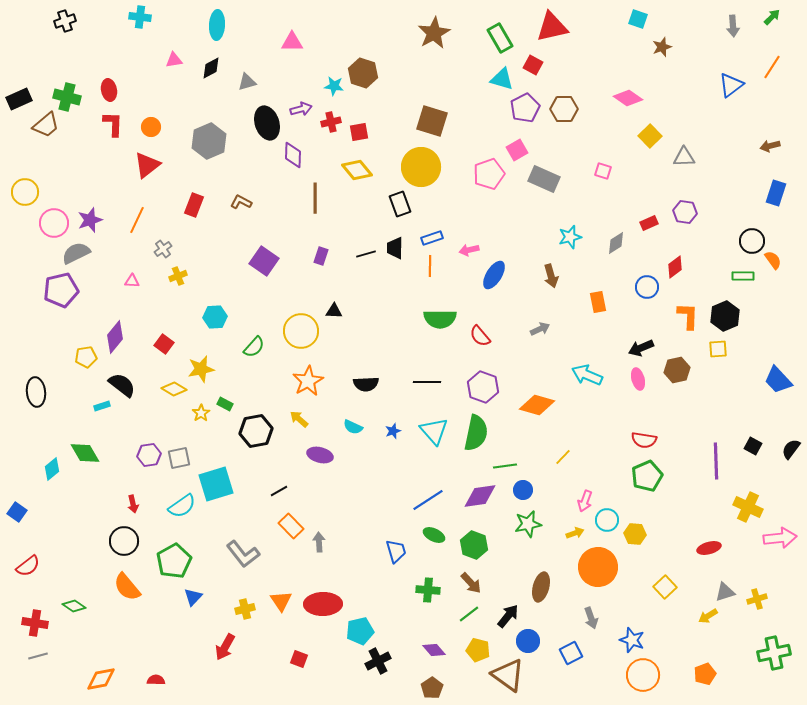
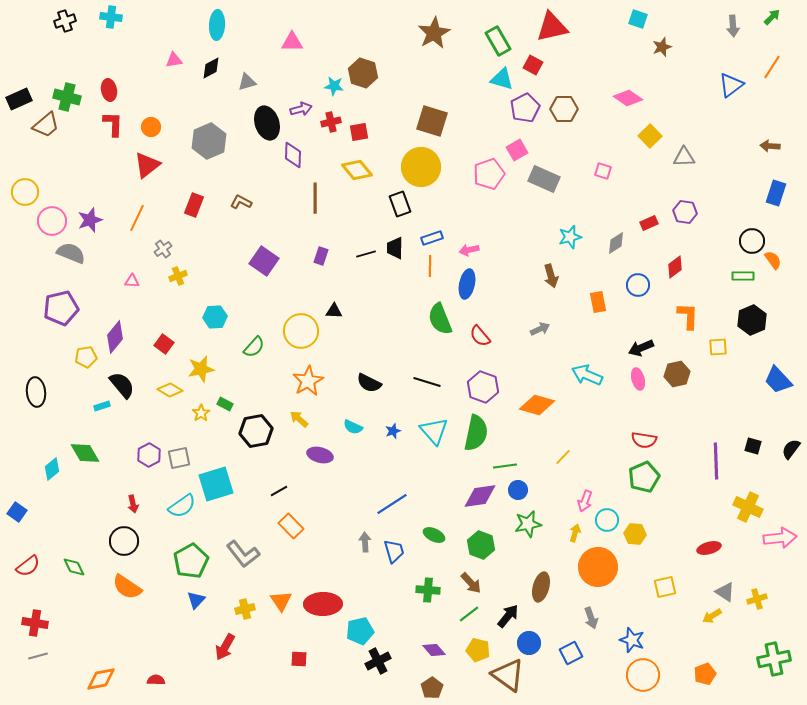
cyan cross at (140, 17): moved 29 px left
green rectangle at (500, 38): moved 2 px left, 3 px down
brown arrow at (770, 146): rotated 18 degrees clockwise
orange line at (137, 220): moved 2 px up
pink circle at (54, 223): moved 2 px left, 2 px up
gray semicircle at (76, 253): moved 5 px left; rotated 48 degrees clockwise
blue ellipse at (494, 275): moved 27 px left, 9 px down; rotated 20 degrees counterclockwise
blue circle at (647, 287): moved 9 px left, 2 px up
purple pentagon at (61, 290): moved 18 px down
black hexagon at (725, 316): moved 27 px right, 4 px down
green semicircle at (440, 319): rotated 68 degrees clockwise
yellow square at (718, 349): moved 2 px up
brown hexagon at (677, 370): moved 4 px down
black line at (427, 382): rotated 16 degrees clockwise
black semicircle at (366, 384): moved 3 px right, 1 px up; rotated 30 degrees clockwise
black semicircle at (122, 385): rotated 12 degrees clockwise
yellow diamond at (174, 389): moved 4 px left, 1 px down
black square at (753, 446): rotated 12 degrees counterclockwise
purple hexagon at (149, 455): rotated 20 degrees counterclockwise
green pentagon at (647, 476): moved 3 px left, 1 px down
blue circle at (523, 490): moved 5 px left
blue line at (428, 500): moved 36 px left, 4 px down
yellow arrow at (575, 533): rotated 54 degrees counterclockwise
gray arrow at (319, 542): moved 46 px right
green hexagon at (474, 545): moved 7 px right
blue trapezoid at (396, 551): moved 2 px left
green pentagon at (174, 561): moved 17 px right
orange semicircle at (127, 587): rotated 16 degrees counterclockwise
yellow square at (665, 587): rotated 30 degrees clockwise
gray triangle at (725, 592): rotated 50 degrees clockwise
blue triangle at (193, 597): moved 3 px right, 3 px down
green diamond at (74, 606): moved 39 px up; rotated 30 degrees clockwise
yellow arrow at (708, 616): moved 4 px right
blue circle at (528, 641): moved 1 px right, 2 px down
green cross at (774, 653): moved 6 px down
red square at (299, 659): rotated 18 degrees counterclockwise
